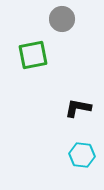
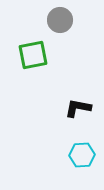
gray circle: moved 2 px left, 1 px down
cyan hexagon: rotated 10 degrees counterclockwise
